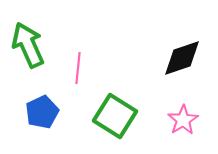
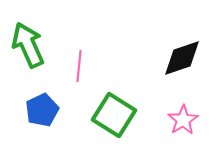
pink line: moved 1 px right, 2 px up
blue pentagon: moved 2 px up
green square: moved 1 px left, 1 px up
